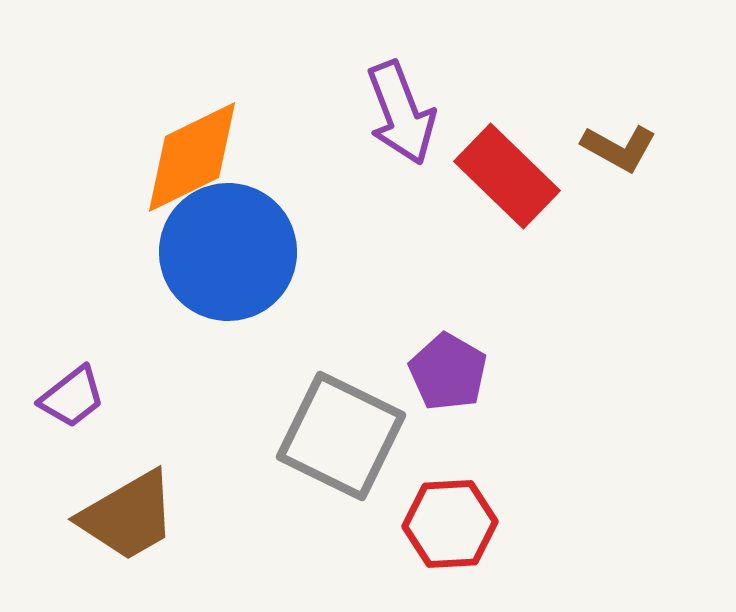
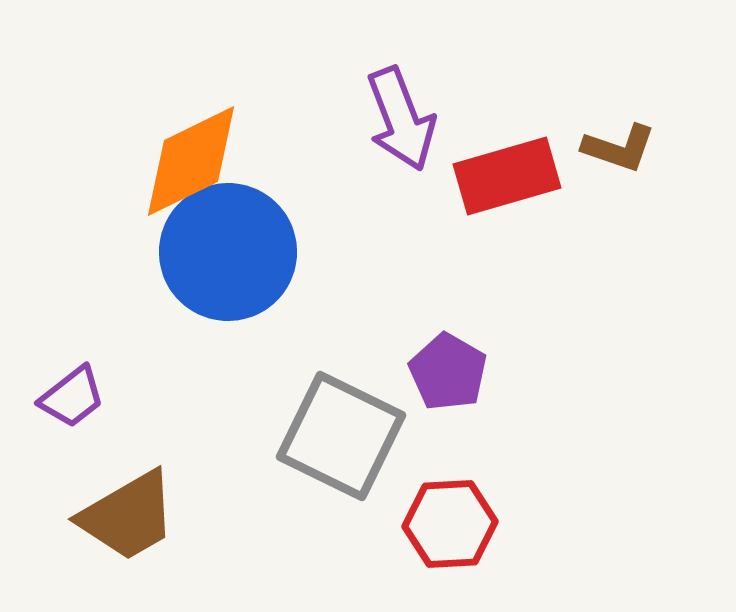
purple arrow: moved 6 px down
brown L-shape: rotated 10 degrees counterclockwise
orange diamond: moved 1 px left, 4 px down
red rectangle: rotated 60 degrees counterclockwise
